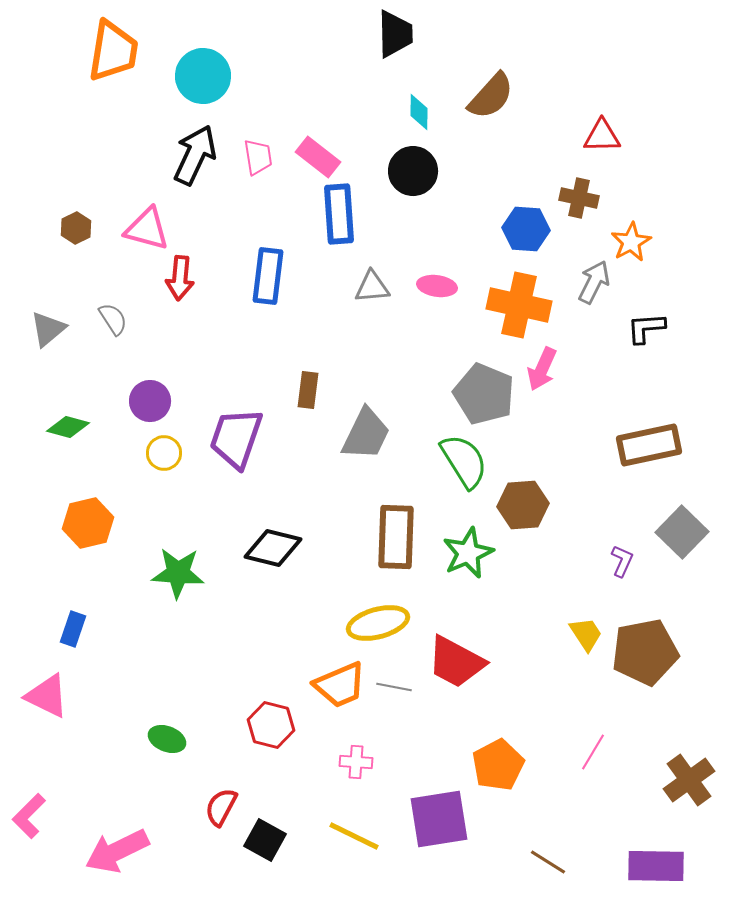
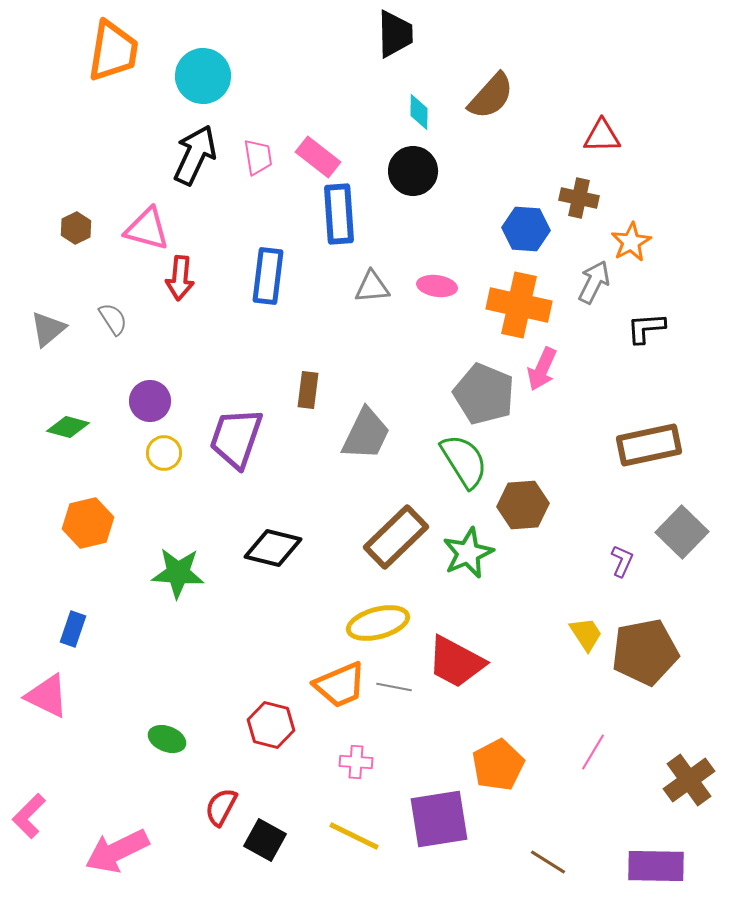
brown rectangle at (396, 537): rotated 44 degrees clockwise
